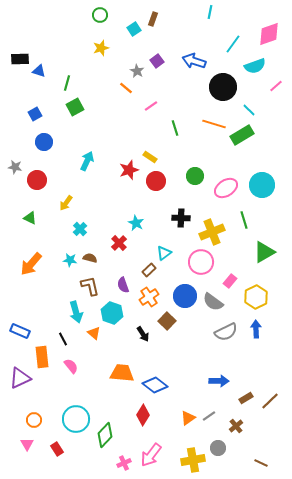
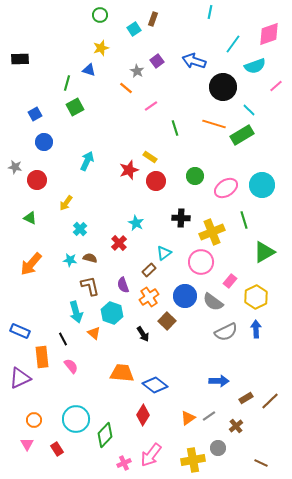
blue triangle at (39, 71): moved 50 px right, 1 px up
